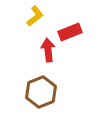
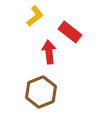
red rectangle: rotated 60 degrees clockwise
red arrow: moved 1 px right, 2 px down
